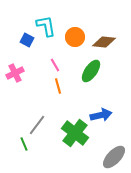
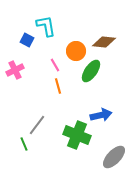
orange circle: moved 1 px right, 14 px down
pink cross: moved 3 px up
green cross: moved 2 px right, 2 px down; rotated 16 degrees counterclockwise
